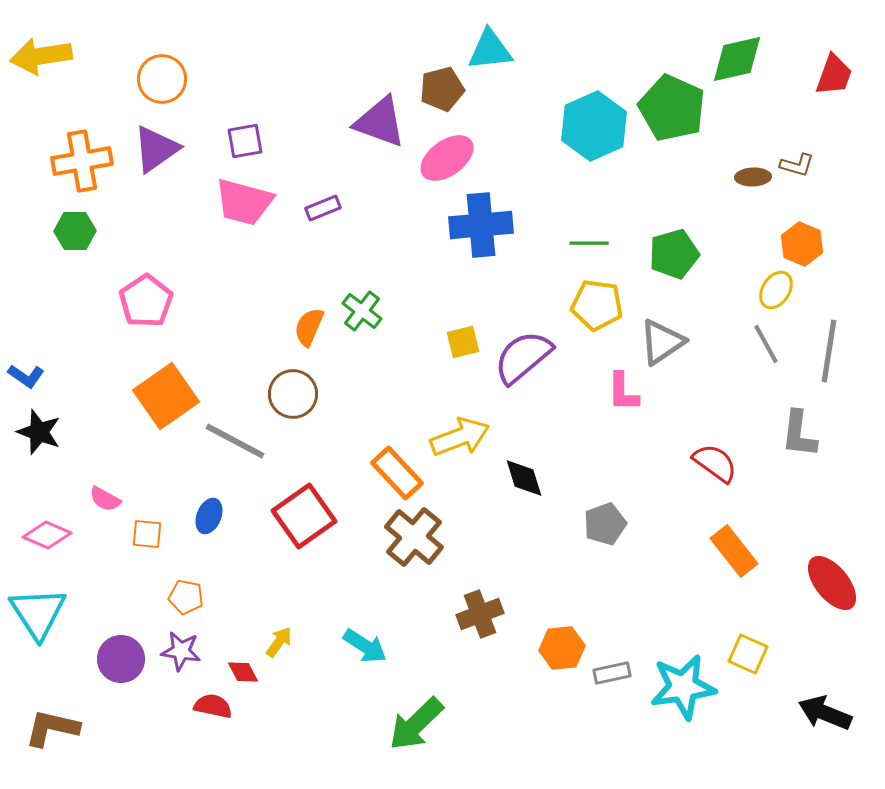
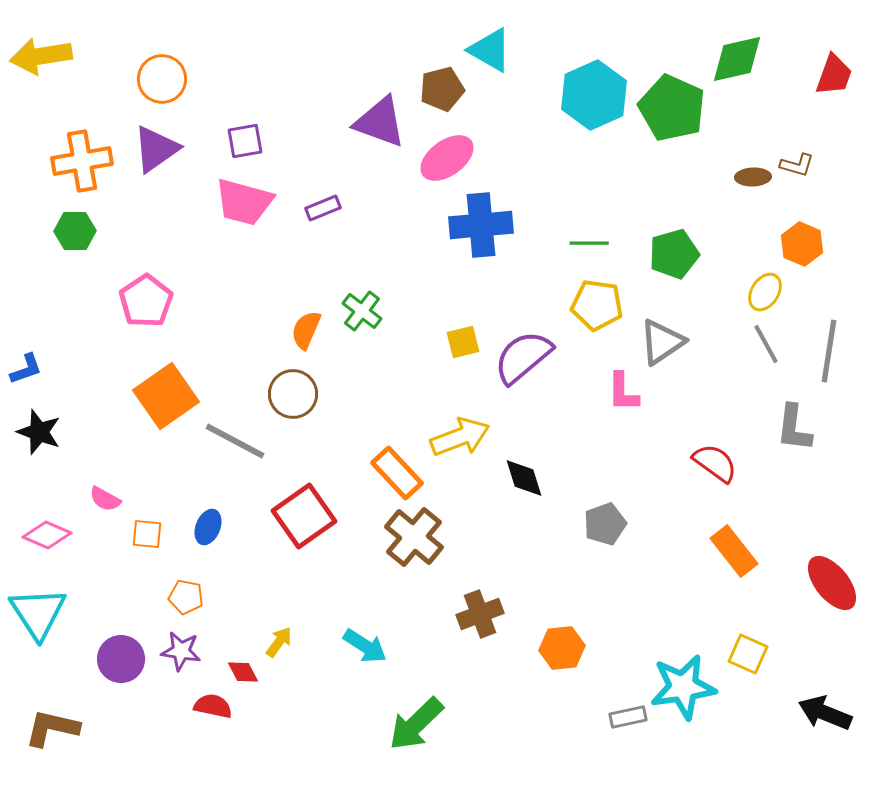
cyan triangle at (490, 50): rotated 36 degrees clockwise
cyan hexagon at (594, 126): moved 31 px up
yellow ellipse at (776, 290): moved 11 px left, 2 px down
orange semicircle at (309, 327): moved 3 px left, 3 px down
blue L-shape at (26, 376): moved 7 px up; rotated 54 degrees counterclockwise
gray L-shape at (799, 434): moved 5 px left, 6 px up
blue ellipse at (209, 516): moved 1 px left, 11 px down
gray rectangle at (612, 673): moved 16 px right, 44 px down
